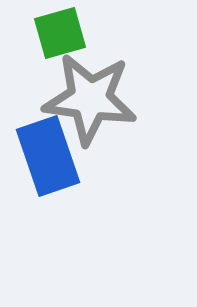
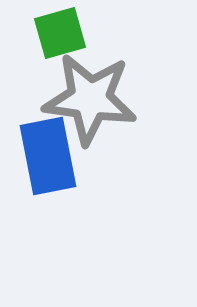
blue rectangle: rotated 8 degrees clockwise
